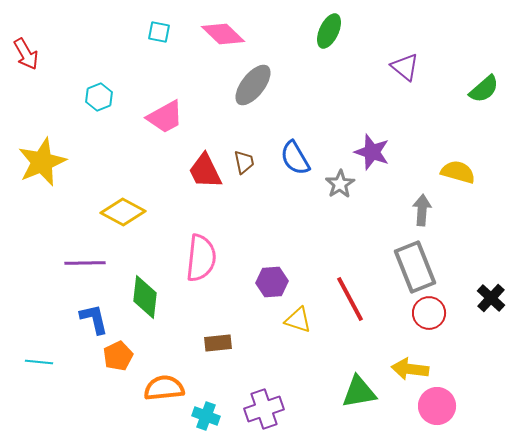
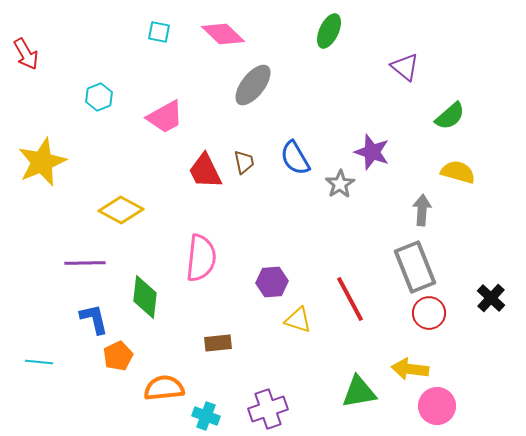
green semicircle: moved 34 px left, 27 px down
yellow diamond: moved 2 px left, 2 px up
purple cross: moved 4 px right
